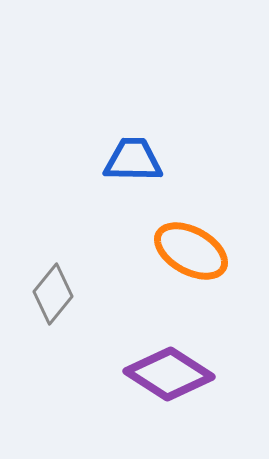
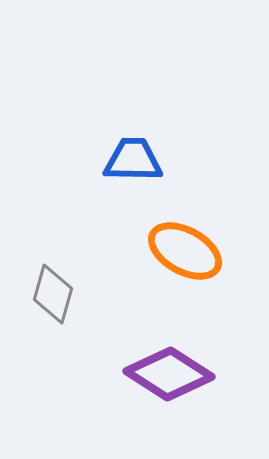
orange ellipse: moved 6 px left
gray diamond: rotated 24 degrees counterclockwise
